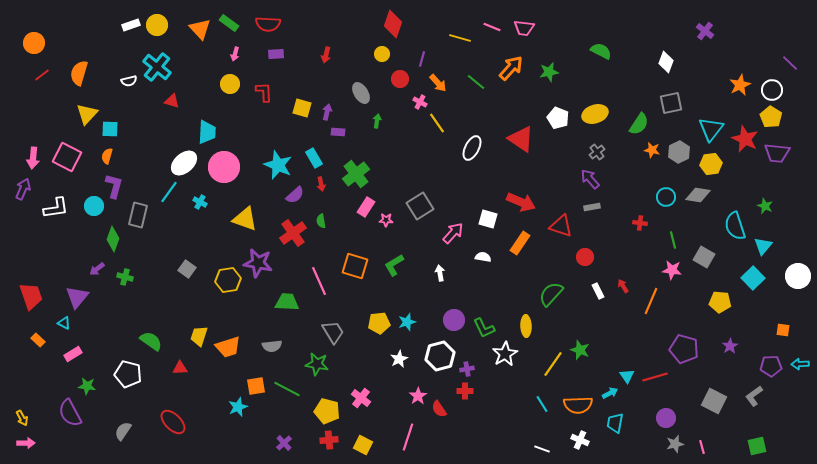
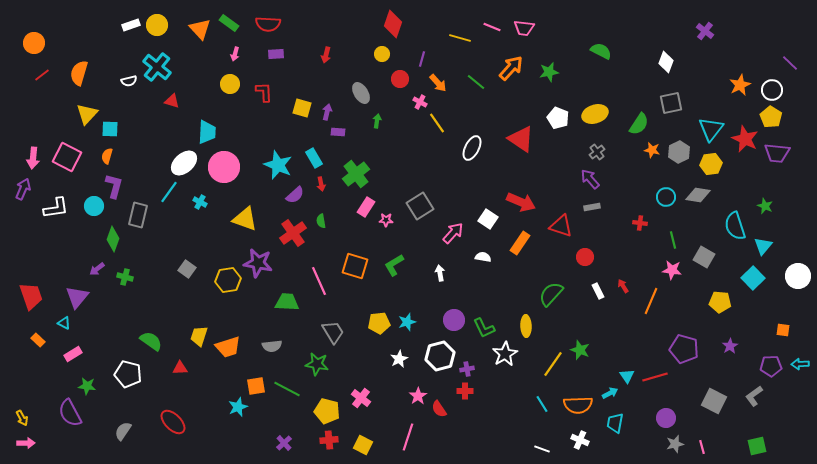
white square at (488, 219): rotated 18 degrees clockwise
